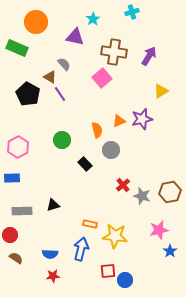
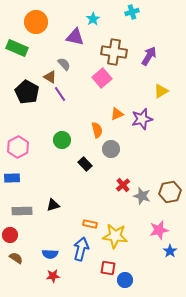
black pentagon: moved 1 px left, 2 px up
orange triangle: moved 2 px left, 7 px up
gray circle: moved 1 px up
red square: moved 3 px up; rotated 14 degrees clockwise
